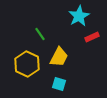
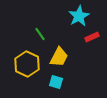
cyan square: moved 3 px left, 2 px up
